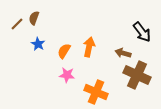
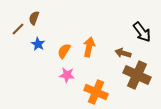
brown line: moved 1 px right, 5 px down
